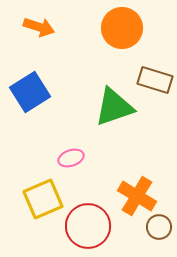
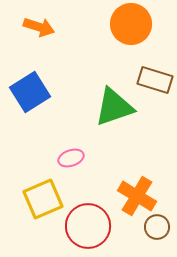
orange circle: moved 9 px right, 4 px up
brown circle: moved 2 px left
